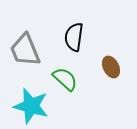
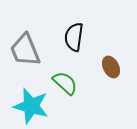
green semicircle: moved 4 px down
